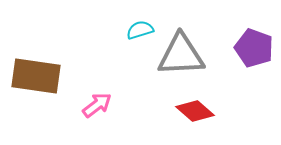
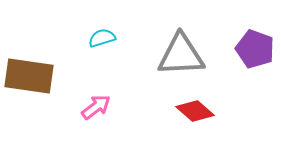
cyan semicircle: moved 38 px left, 8 px down
purple pentagon: moved 1 px right, 1 px down
brown rectangle: moved 7 px left
pink arrow: moved 1 px left, 2 px down
